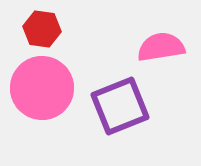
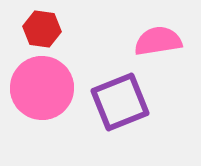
pink semicircle: moved 3 px left, 6 px up
purple square: moved 4 px up
